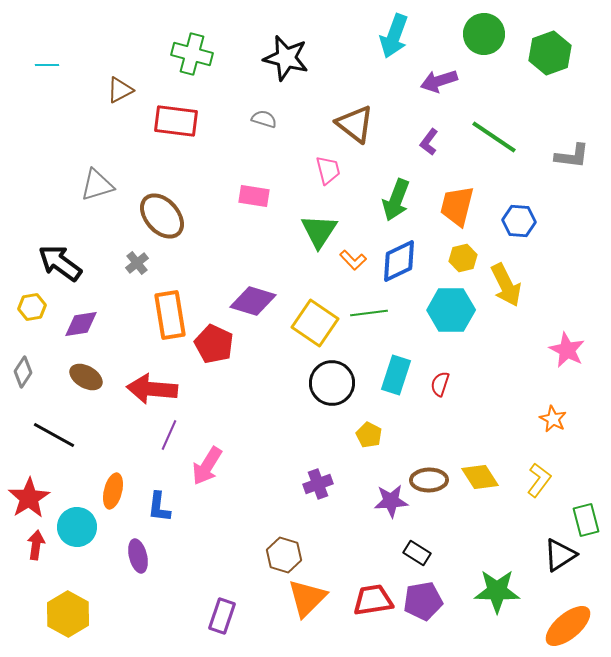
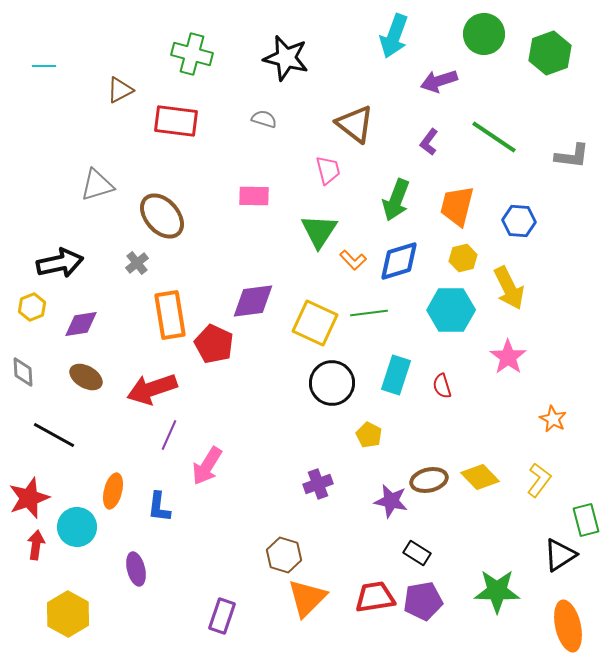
cyan line at (47, 65): moved 3 px left, 1 px down
pink rectangle at (254, 196): rotated 8 degrees counterclockwise
blue diamond at (399, 261): rotated 9 degrees clockwise
black arrow at (60, 263): rotated 132 degrees clockwise
yellow arrow at (506, 285): moved 3 px right, 3 px down
purple diamond at (253, 301): rotated 24 degrees counterclockwise
yellow hexagon at (32, 307): rotated 12 degrees counterclockwise
yellow square at (315, 323): rotated 9 degrees counterclockwise
pink star at (567, 350): moved 59 px left, 7 px down; rotated 9 degrees clockwise
gray diamond at (23, 372): rotated 36 degrees counterclockwise
red semicircle at (440, 384): moved 2 px right, 2 px down; rotated 35 degrees counterclockwise
red arrow at (152, 389): rotated 24 degrees counterclockwise
yellow diamond at (480, 477): rotated 12 degrees counterclockwise
brown ellipse at (429, 480): rotated 12 degrees counterclockwise
red star at (29, 498): rotated 12 degrees clockwise
purple star at (391, 501): rotated 16 degrees clockwise
purple ellipse at (138, 556): moved 2 px left, 13 px down
red trapezoid at (373, 600): moved 2 px right, 3 px up
orange ellipse at (568, 626): rotated 63 degrees counterclockwise
